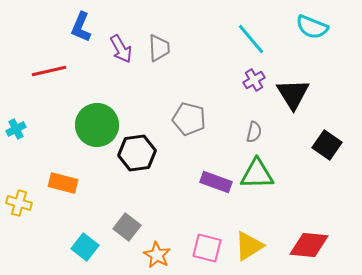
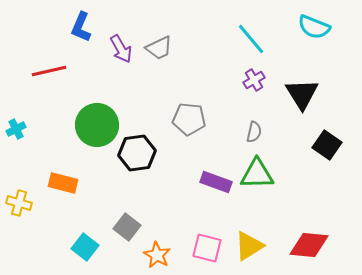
cyan semicircle: moved 2 px right
gray trapezoid: rotated 68 degrees clockwise
black triangle: moved 9 px right
gray pentagon: rotated 8 degrees counterclockwise
